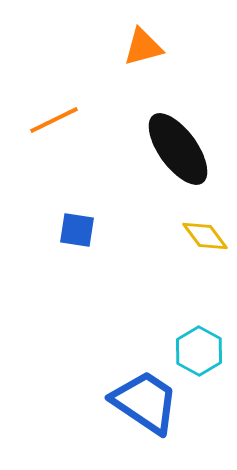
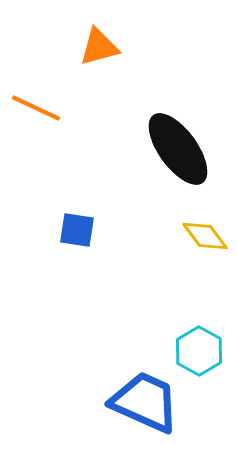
orange triangle: moved 44 px left
orange line: moved 18 px left, 12 px up; rotated 51 degrees clockwise
blue trapezoid: rotated 10 degrees counterclockwise
